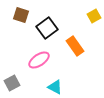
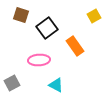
pink ellipse: rotated 30 degrees clockwise
cyan triangle: moved 1 px right, 2 px up
